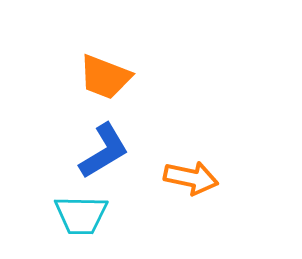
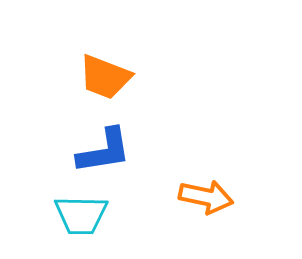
blue L-shape: rotated 22 degrees clockwise
orange arrow: moved 15 px right, 19 px down
